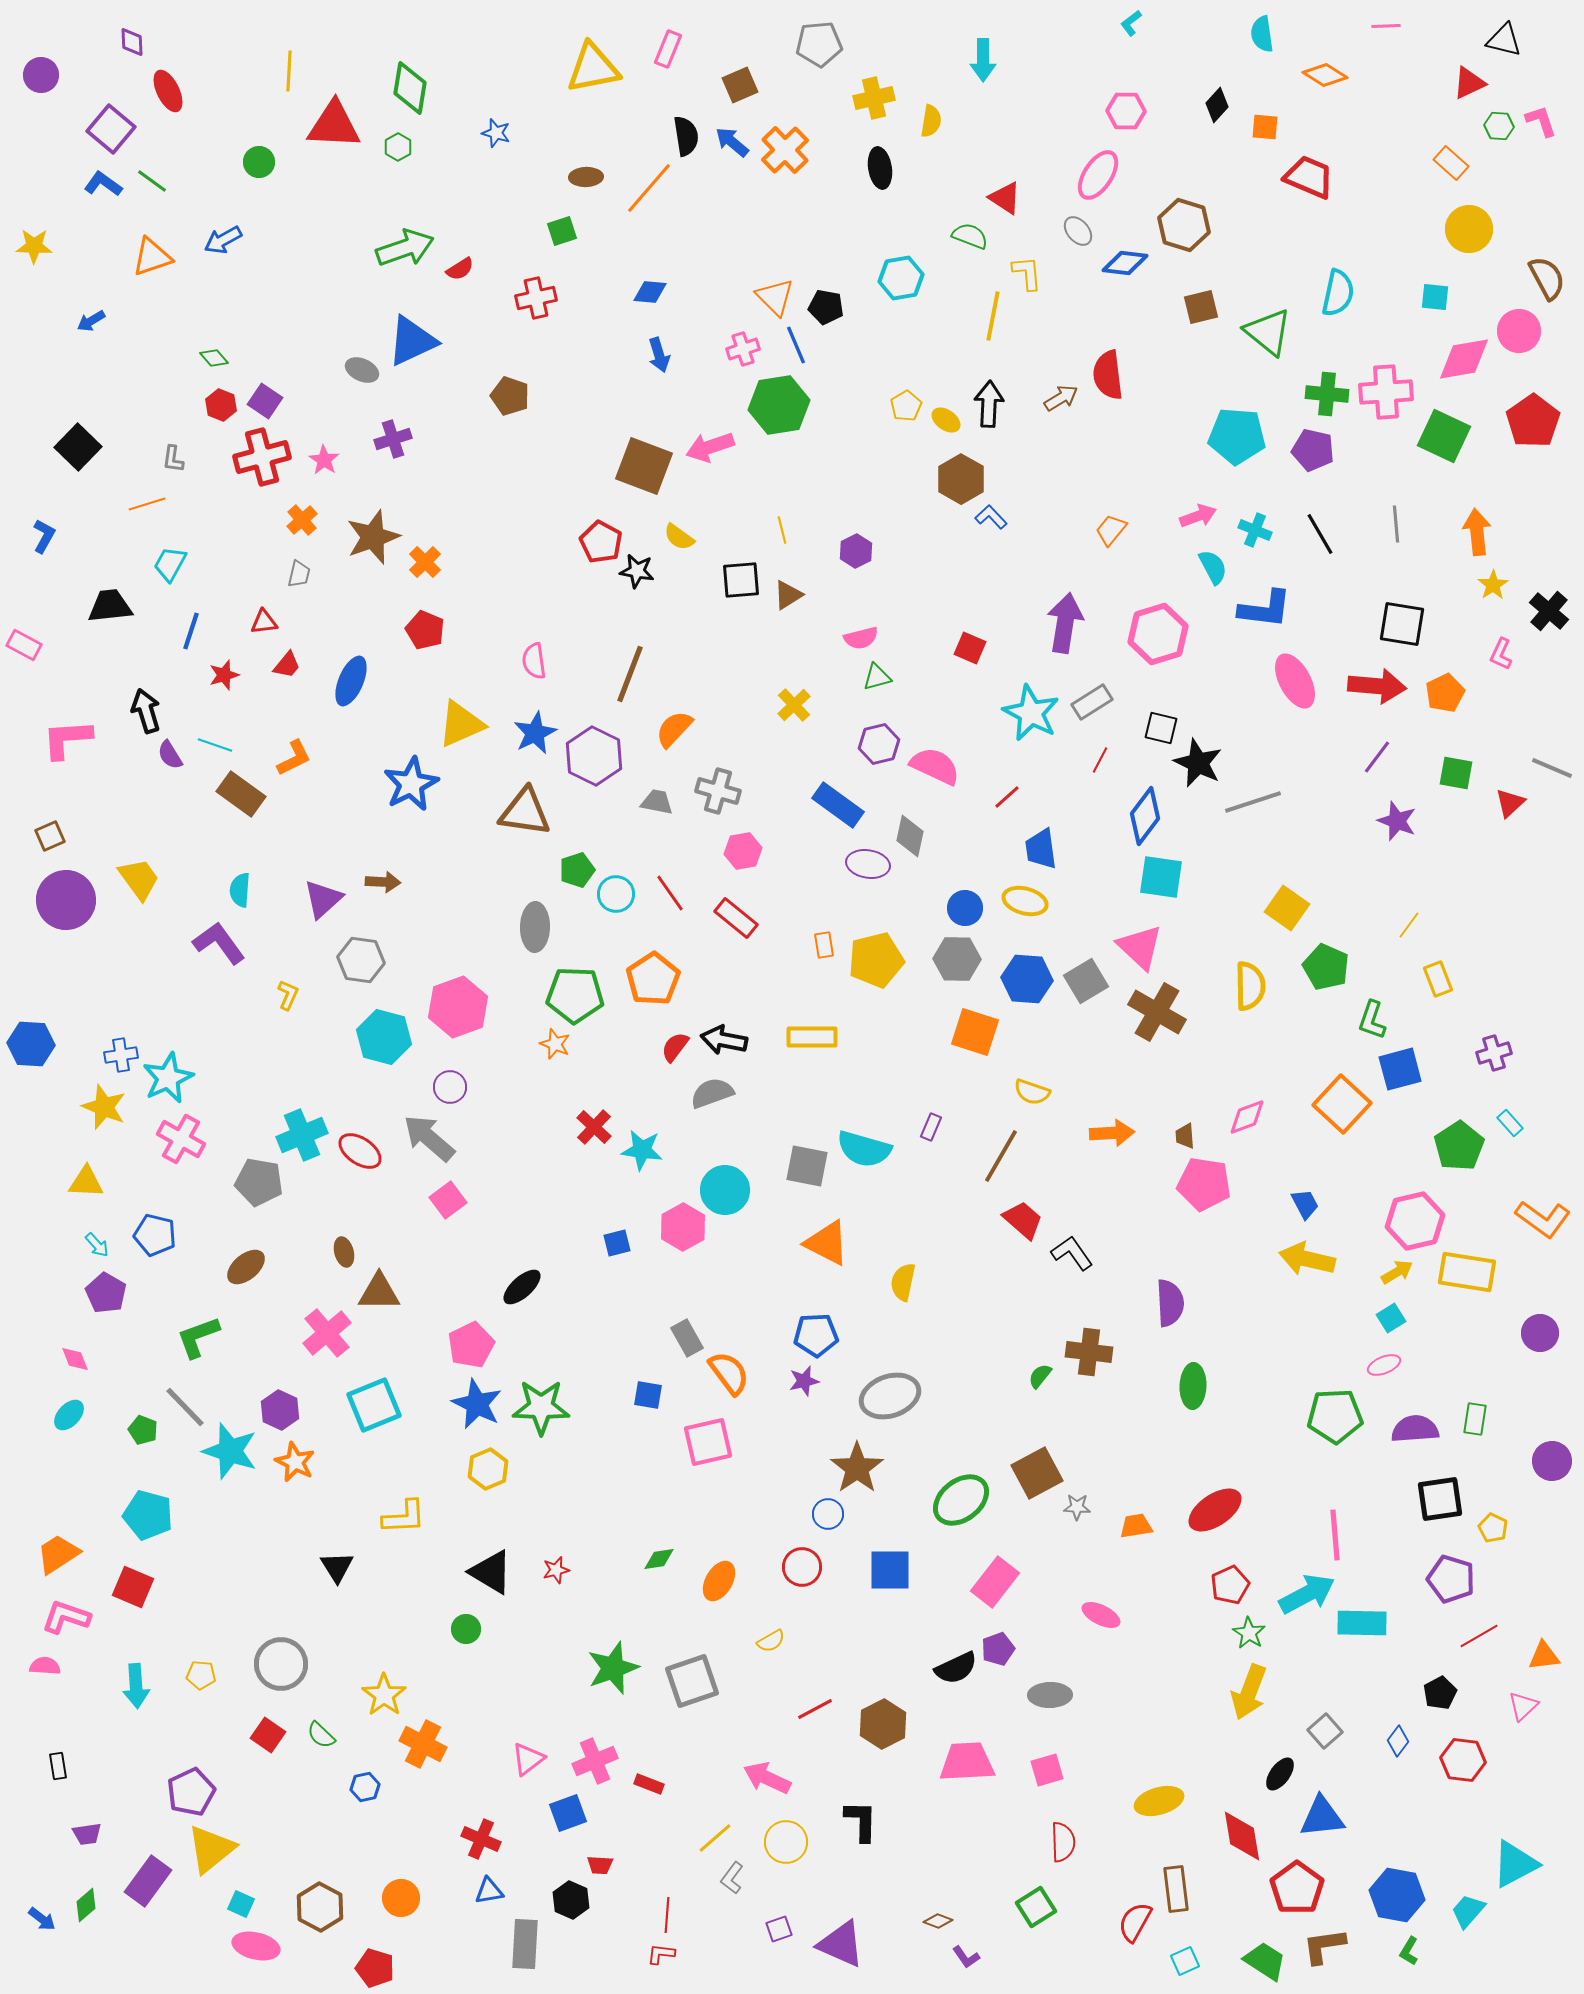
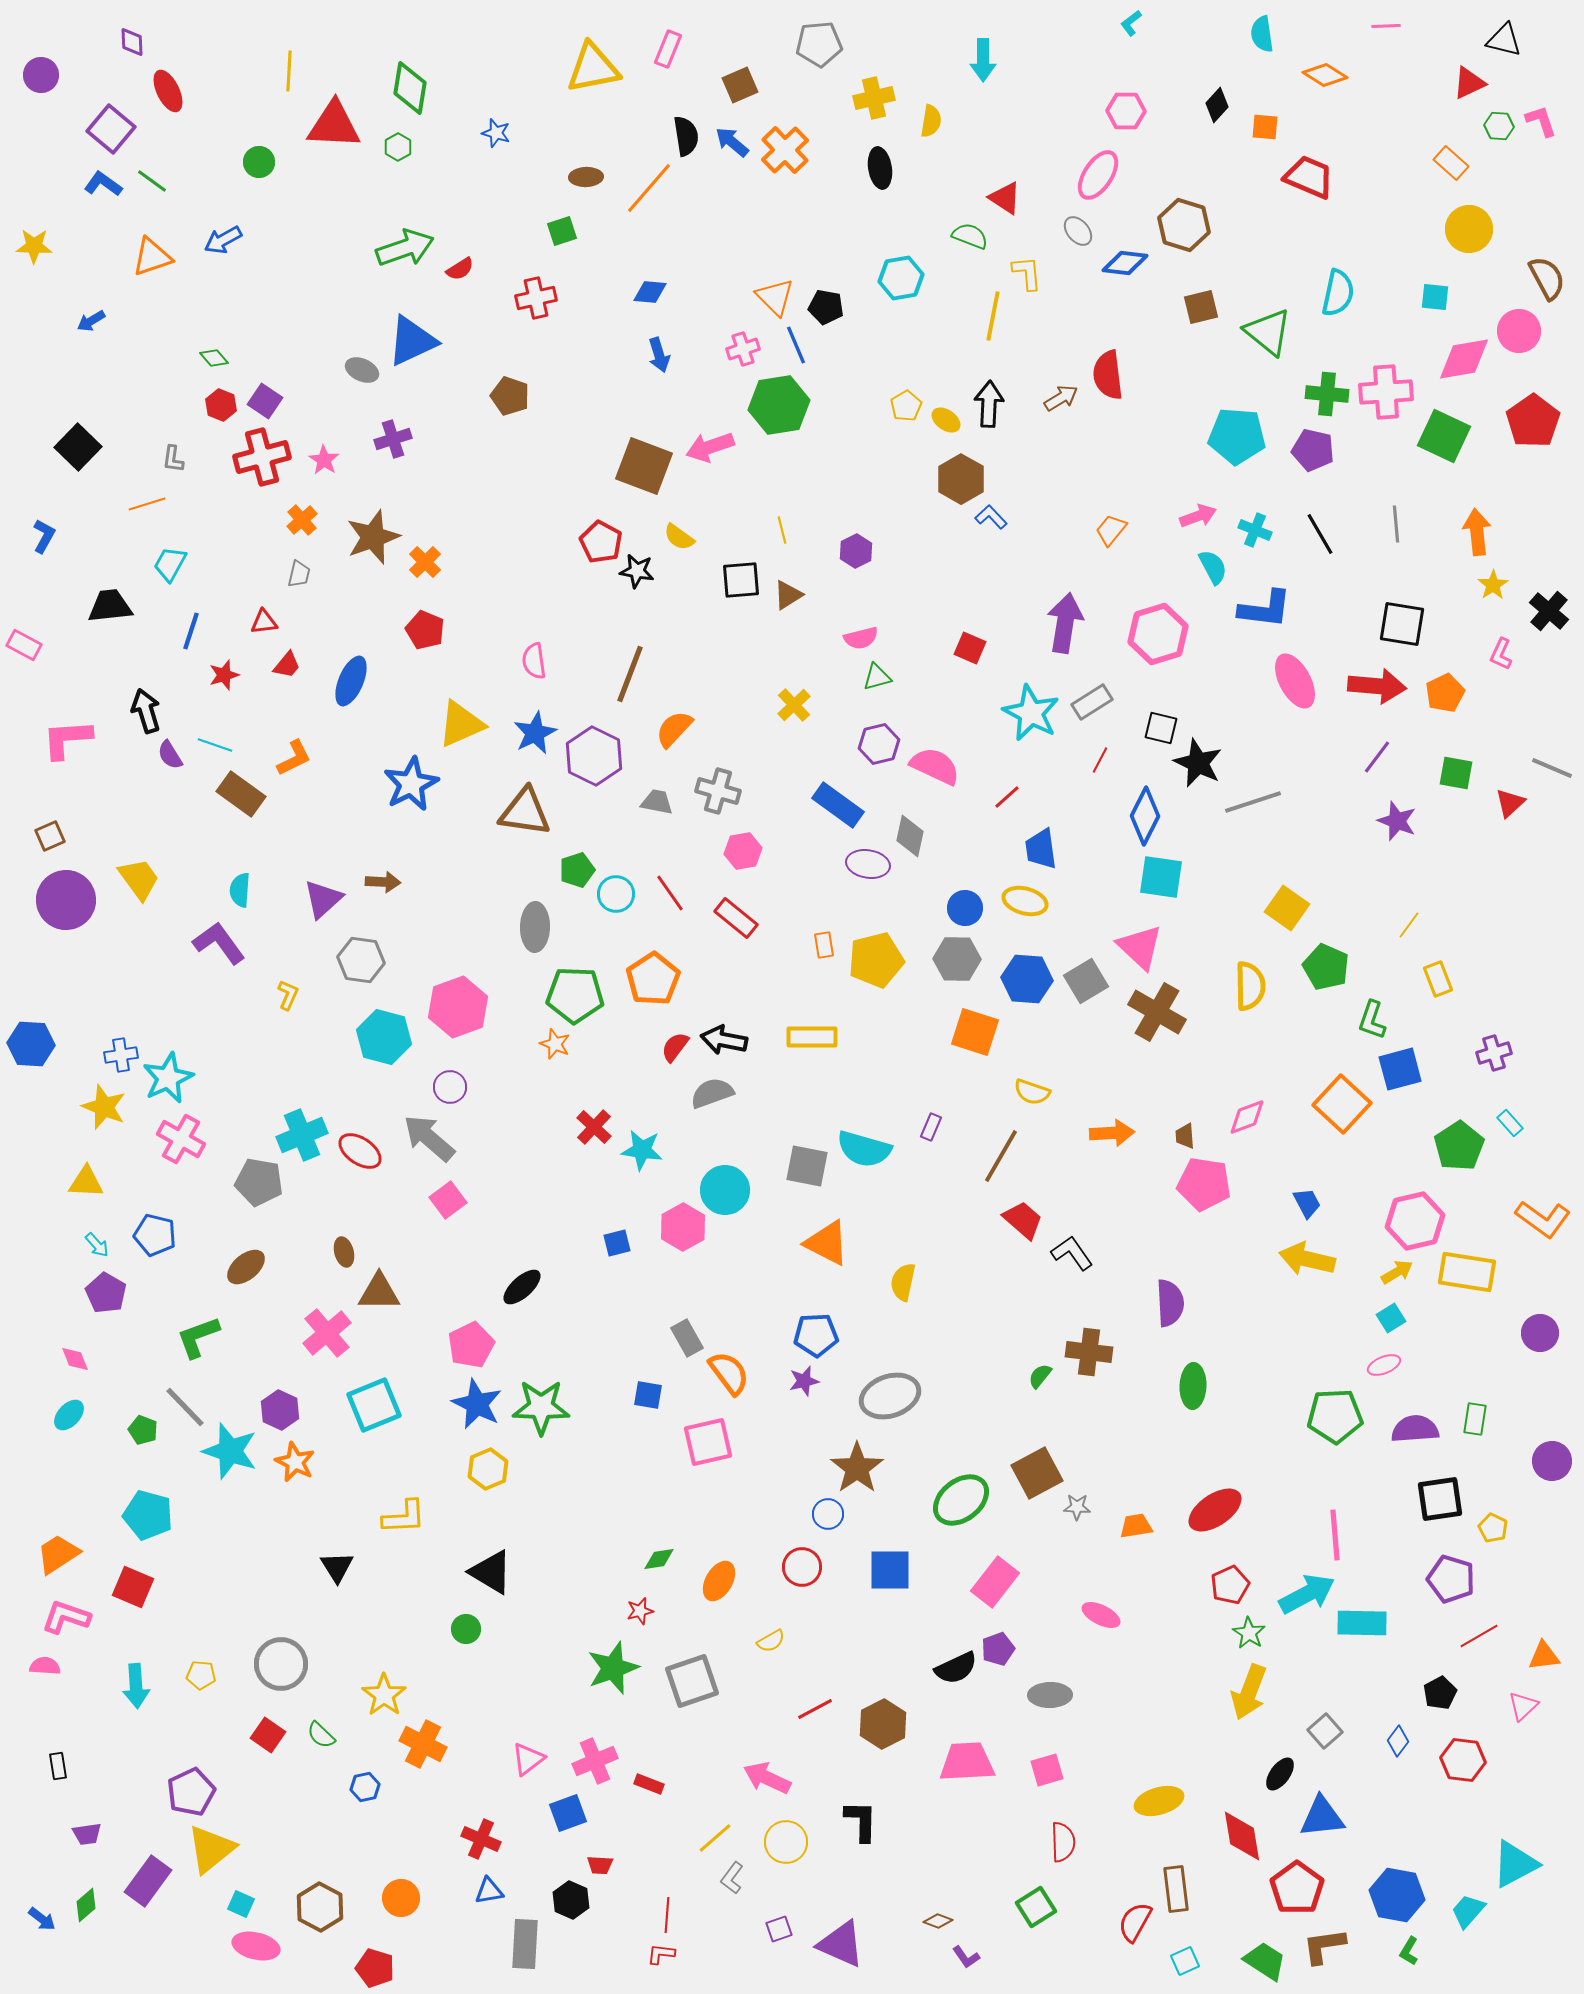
blue diamond at (1145, 816): rotated 10 degrees counterclockwise
blue trapezoid at (1305, 1204): moved 2 px right, 1 px up
red star at (556, 1570): moved 84 px right, 41 px down
